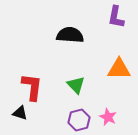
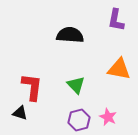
purple L-shape: moved 3 px down
orange triangle: rotated 10 degrees clockwise
